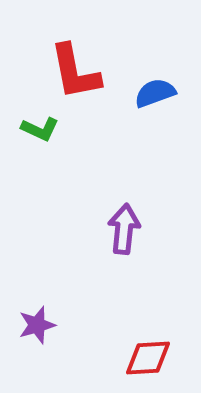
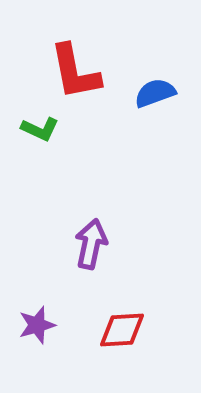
purple arrow: moved 33 px left, 15 px down; rotated 6 degrees clockwise
red diamond: moved 26 px left, 28 px up
